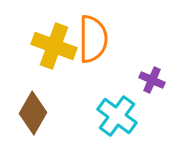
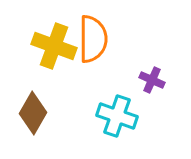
cyan cross: rotated 18 degrees counterclockwise
